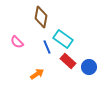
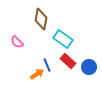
brown diamond: moved 2 px down
blue line: moved 18 px down
